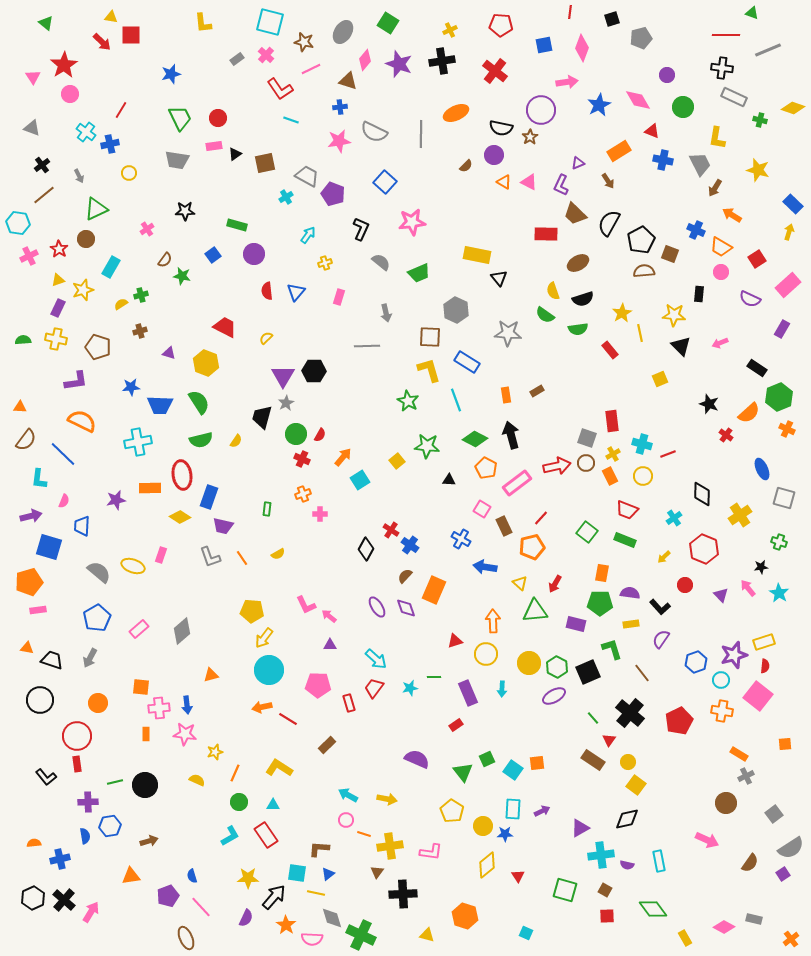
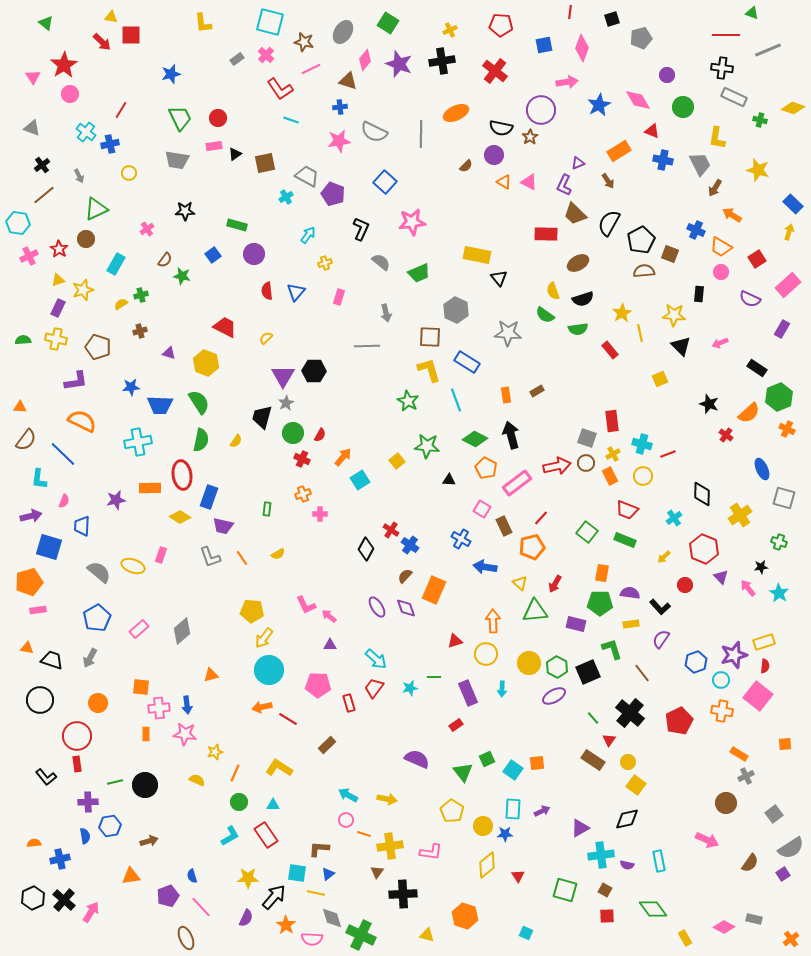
purple L-shape at (561, 185): moved 3 px right
cyan rectangle at (111, 267): moved 5 px right, 3 px up
green circle at (296, 434): moved 3 px left, 1 px up
green semicircle at (201, 440): rotated 65 degrees counterclockwise
purple triangle at (721, 595): moved 18 px up
